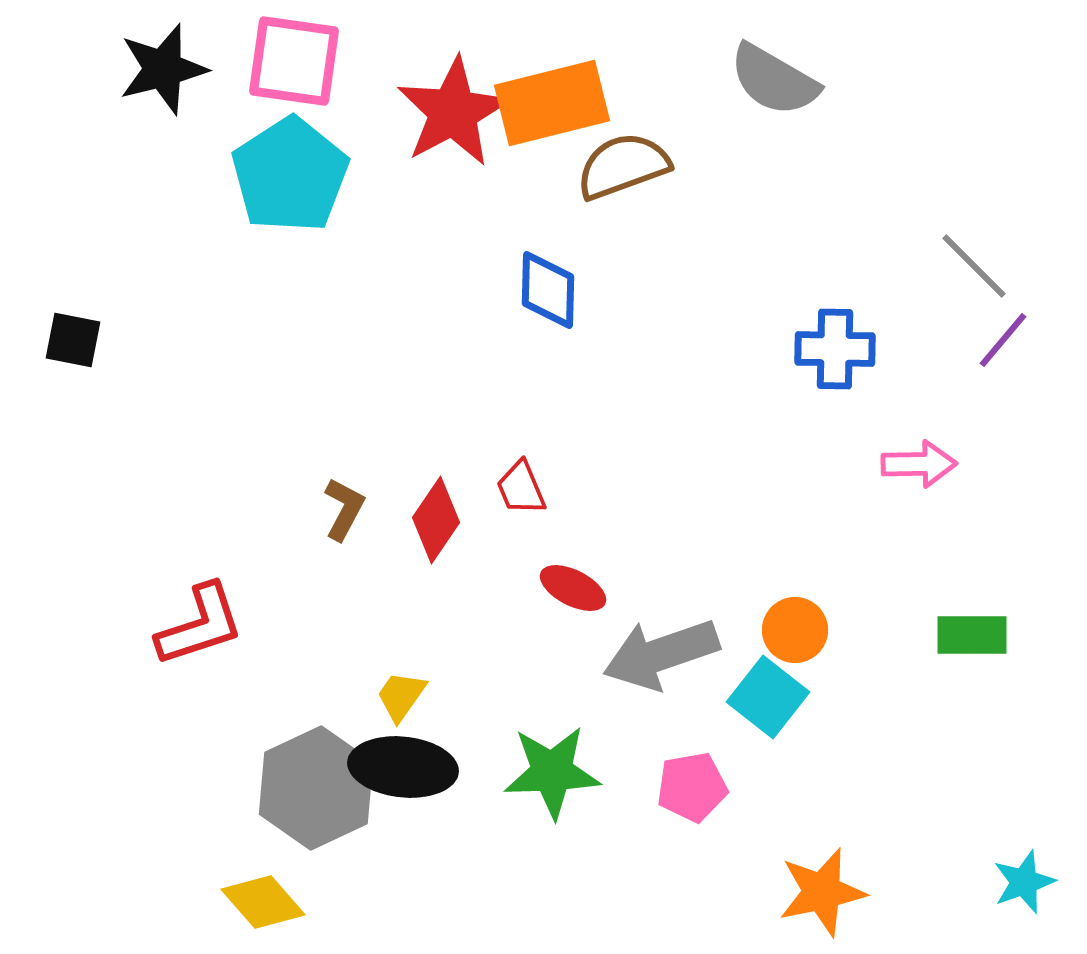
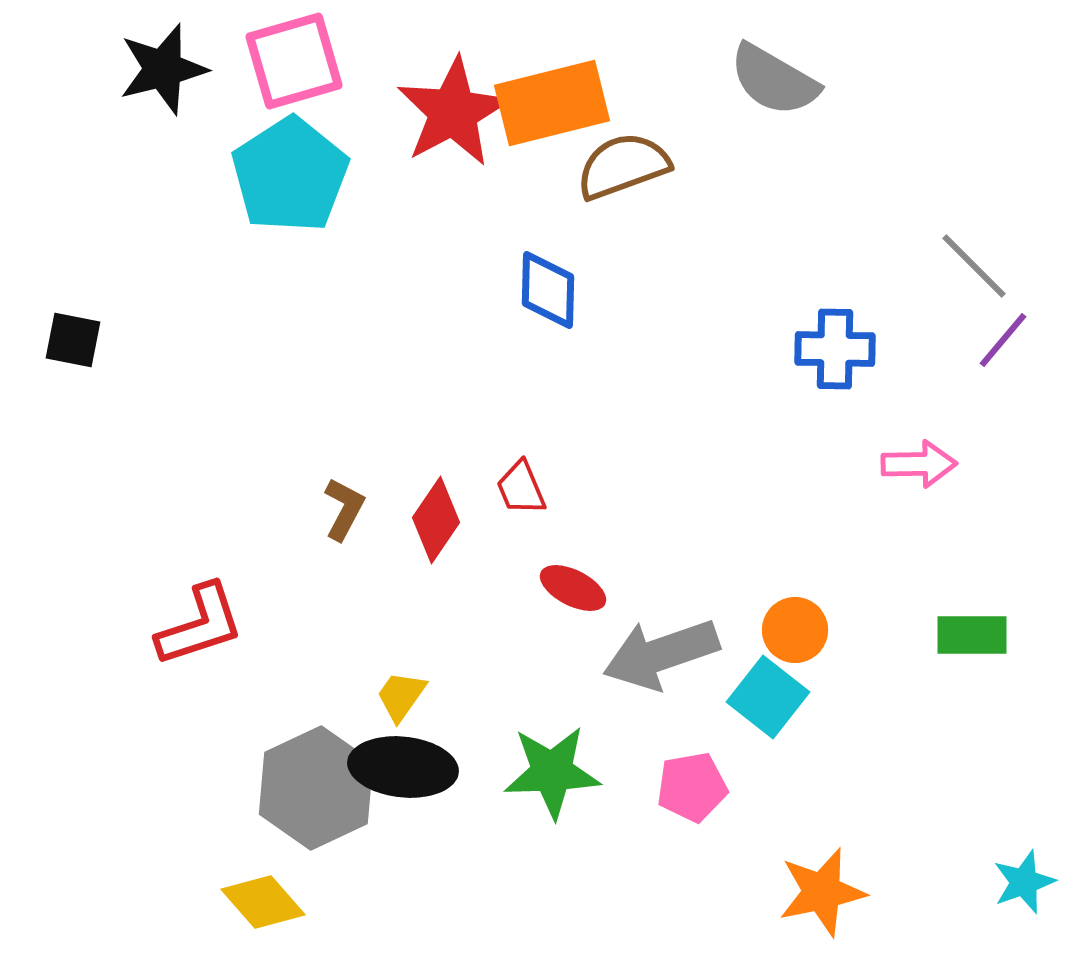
pink square: rotated 24 degrees counterclockwise
